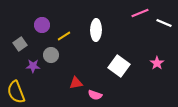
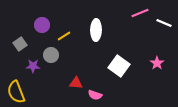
red triangle: rotated 16 degrees clockwise
